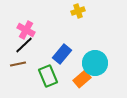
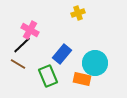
yellow cross: moved 2 px down
pink cross: moved 4 px right
black line: moved 2 px left
brown line: rotated 42 degrees clockwise
orange rectangle: rotated 54 degrees clockwise
